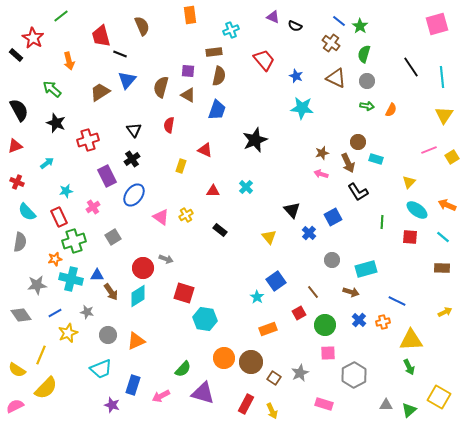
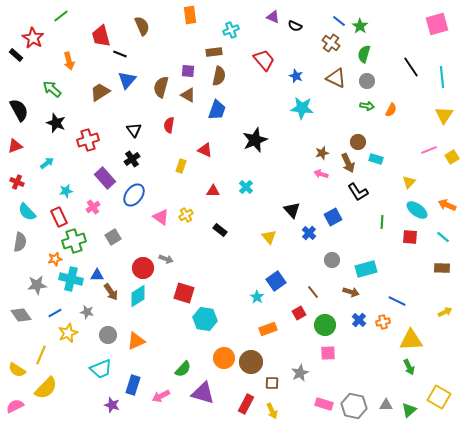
purple rectangle at (107, 176): moved 2 px left, 2 px down; rotated 15 degrees counterclockwise
gray hexagon at (354, 375): moved 31 px down; rotated 20 degrees counterclockwise
brown square at (274, 378): moved 2 px left, 5 px down; rotated 32 degrees counterclockwise
